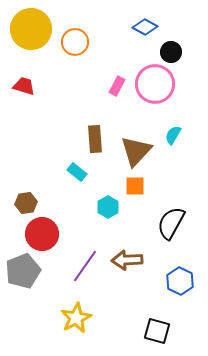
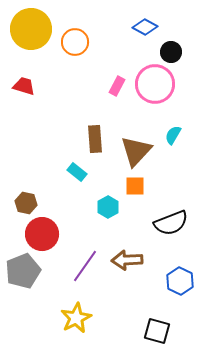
brown hexagon: rotated 20 degrees clockwise
black semicircle: rotated 140 degrees counterclockwise
